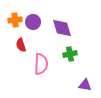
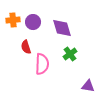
orange cross: moved 2 px left
red semicircle: moved 5 px right, 2 px down
green cross: rotated 24 degrees counterclockwise
pink semicircle: moved 1 px right
purple triangle: moved 3 px right, 1 px down
